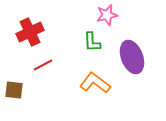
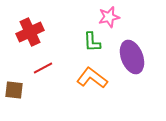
pink star: moved 2 px right, 2 px down
red line: moved 3 px down
orange L-shape: moved 3 px left, 5 px up
